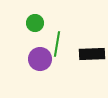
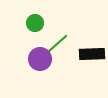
green line: rotated 40 degrees clockwise
